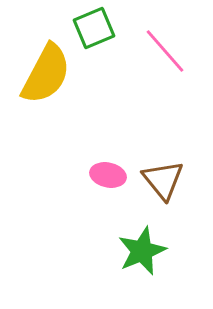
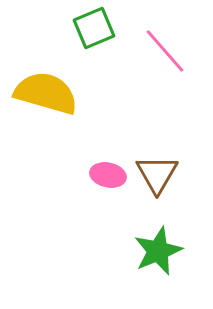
yellow semicircle: moved 19 px down; rotated 102 degrees counterclockwise
brown triangle: moved 6 px left, 6 px up; rotated 9 degrees clockwise
green star: moved 16 px right
